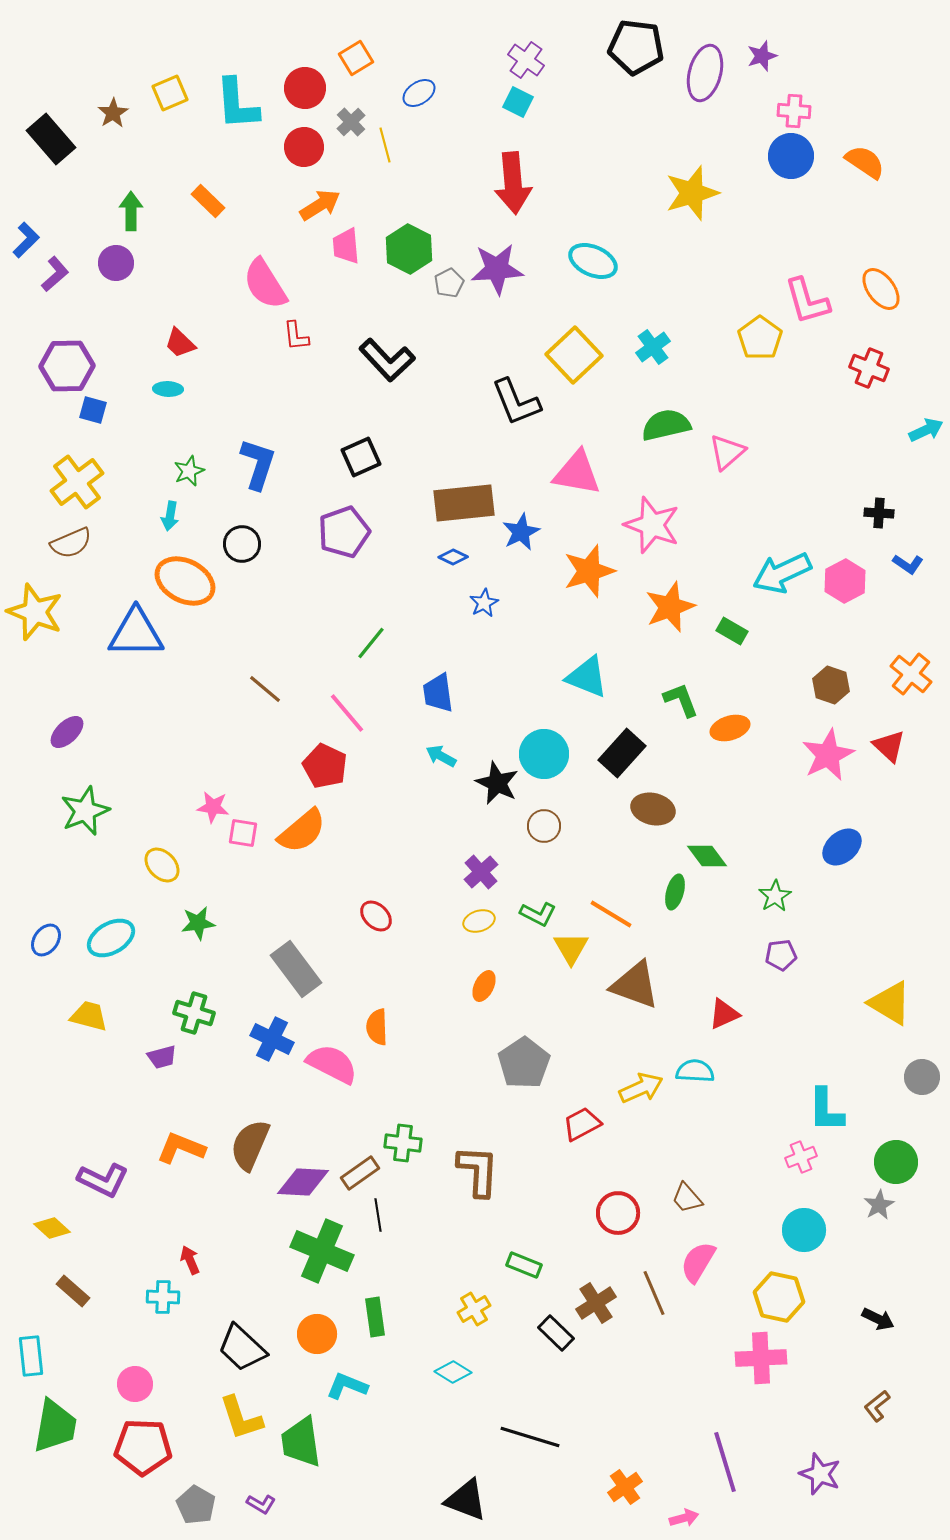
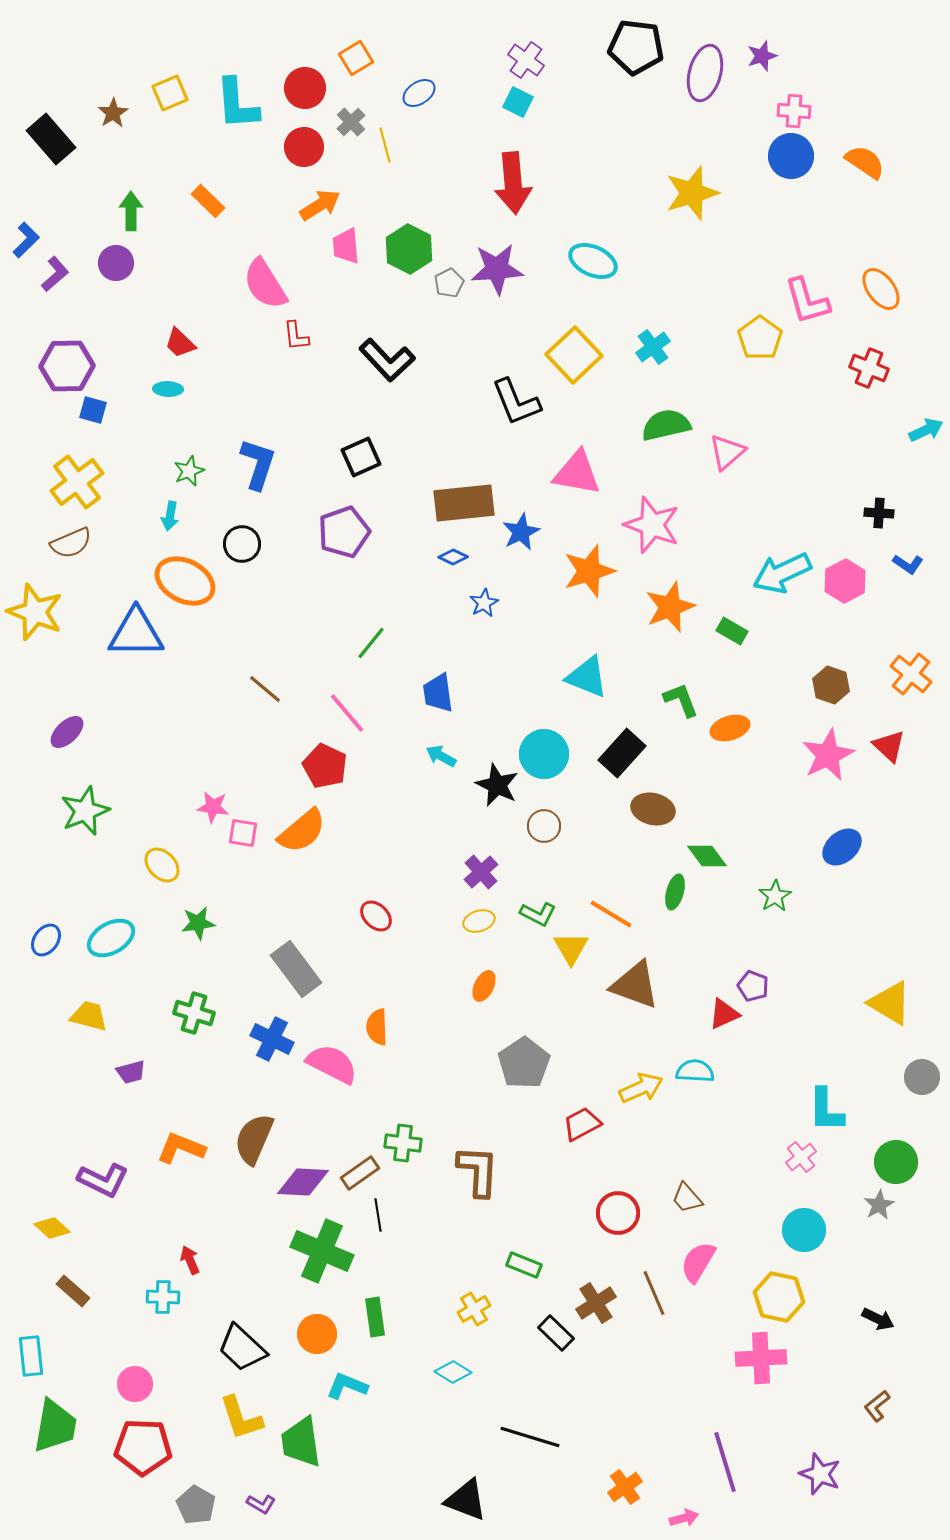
black star at (497, 783): moved 2 px down
purple pentagon at (781, 955): moved 28 px left, 31 px down; rotated 28 degrees clockwise
purple trapezoid at (162, 1057): moved 31 px left, 15 px down
brown semicircle at (250, 1145): moved 4 px right, 6 px up
pink cross at (801, 1157): rotated 16 degrees counterclockwise
